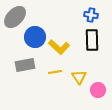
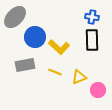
blue cross: moved 1 px right, 2 px down
yellow line: rotated 32 degrees clockwise
yellow triangle: rotated 42 degrees clockwise
